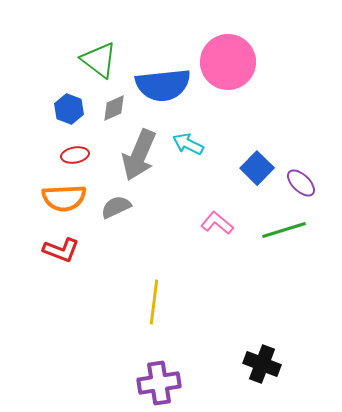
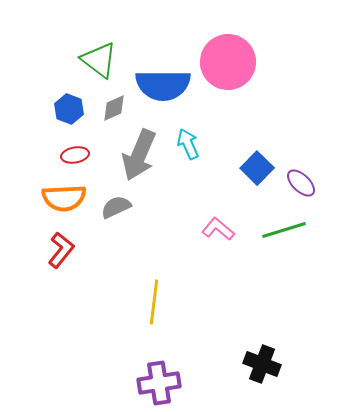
blue semicircle: rotated 6 degrees clockwise
cyan arrow: rotated 40 degrees clockwise
pink L-shape: moved 1 px right, 6 px down
red L-shape: rotated 72 degrees counterclockwise
